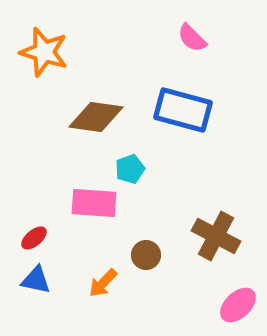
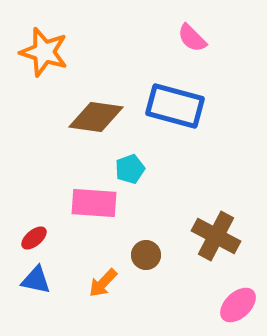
blue rectangle: moved 8 px left, 4 px up
